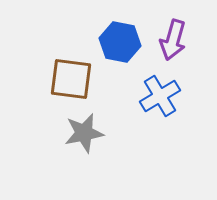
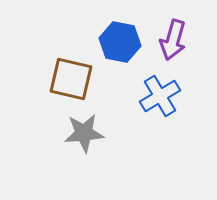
brown square: rotated 6 degrees clockwise
gray star: rotated 6 degrees clockwise
